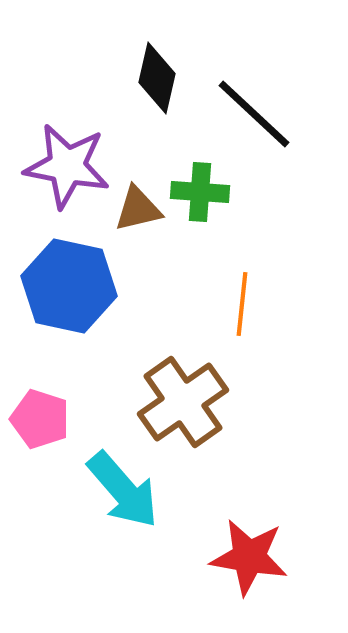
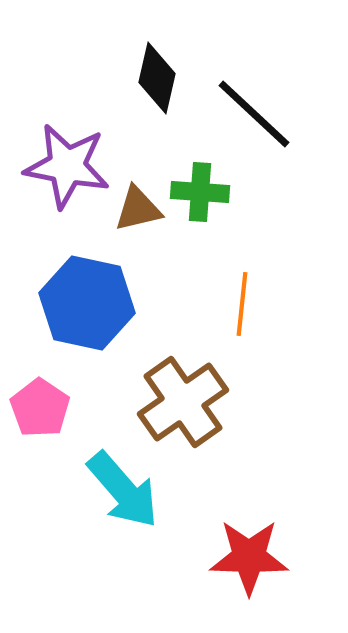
blue hexagon: moved 18 px right, 17 px down
pink pentagon: moved 11 px up; rotated 16 degrees clockwise
red star: rotated 8 degrees counterclockwise
